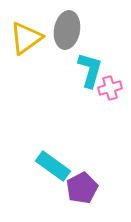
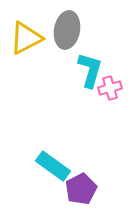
yellow triangle: rotated 9 degrees clockwise
purple pentagon: moved 1 px left, 1 px down
